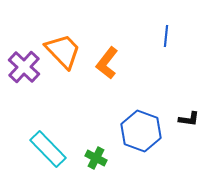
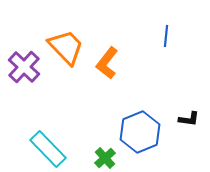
orange trapezoid: moved 3 px right, 4 px up
blue hexagon: moved 1 px left, 1 px down; rotated 18 degrees clockwise
green cross: moved 9 px right; rotated 20 degrees clockwise
